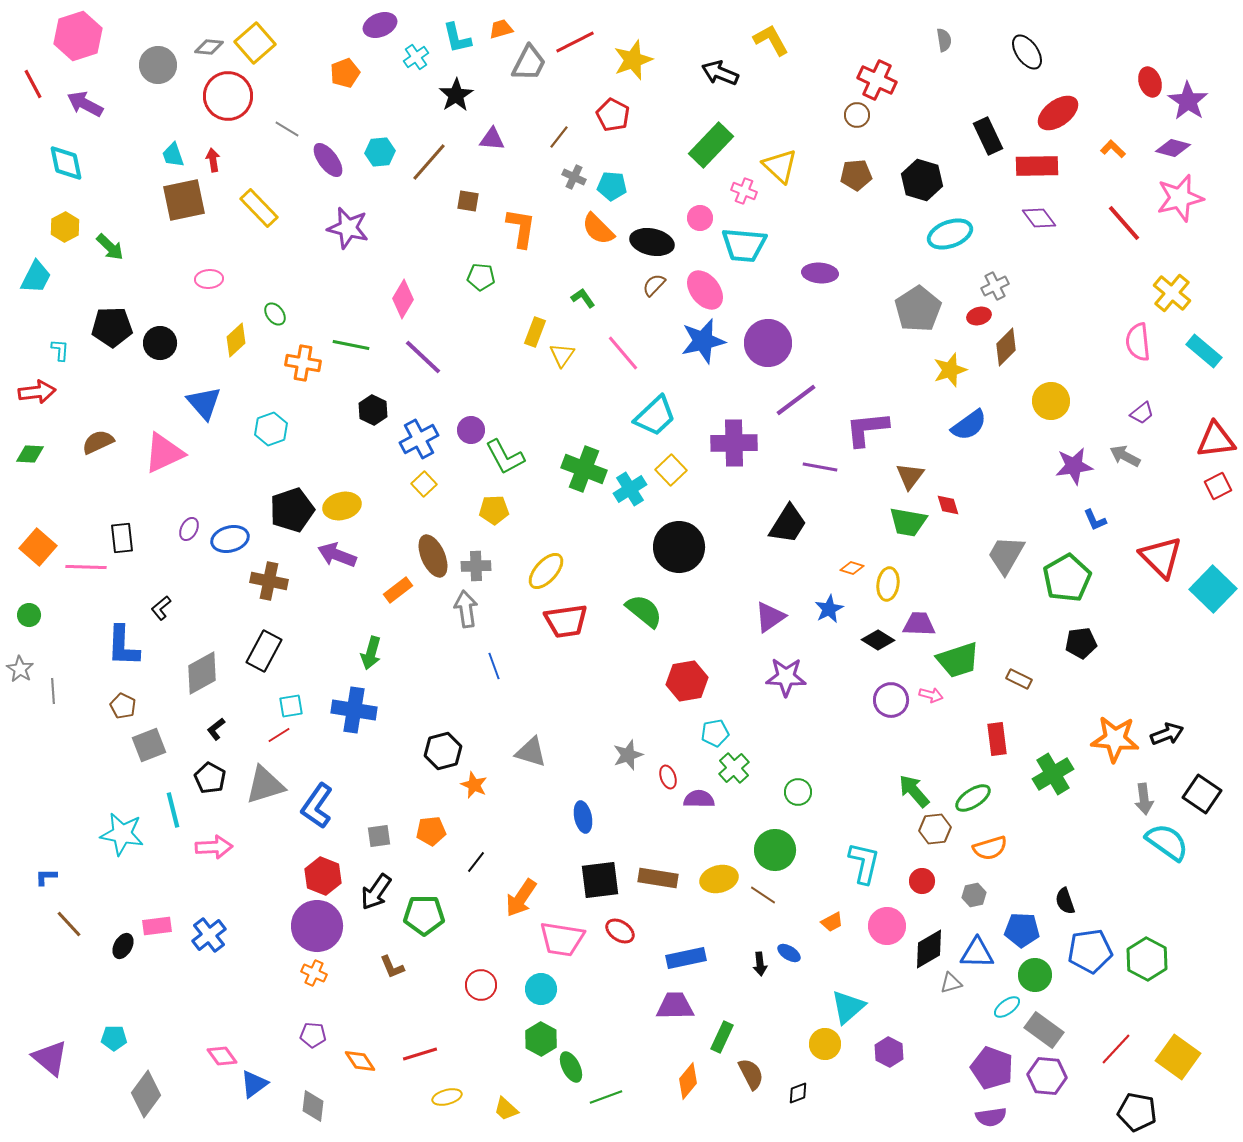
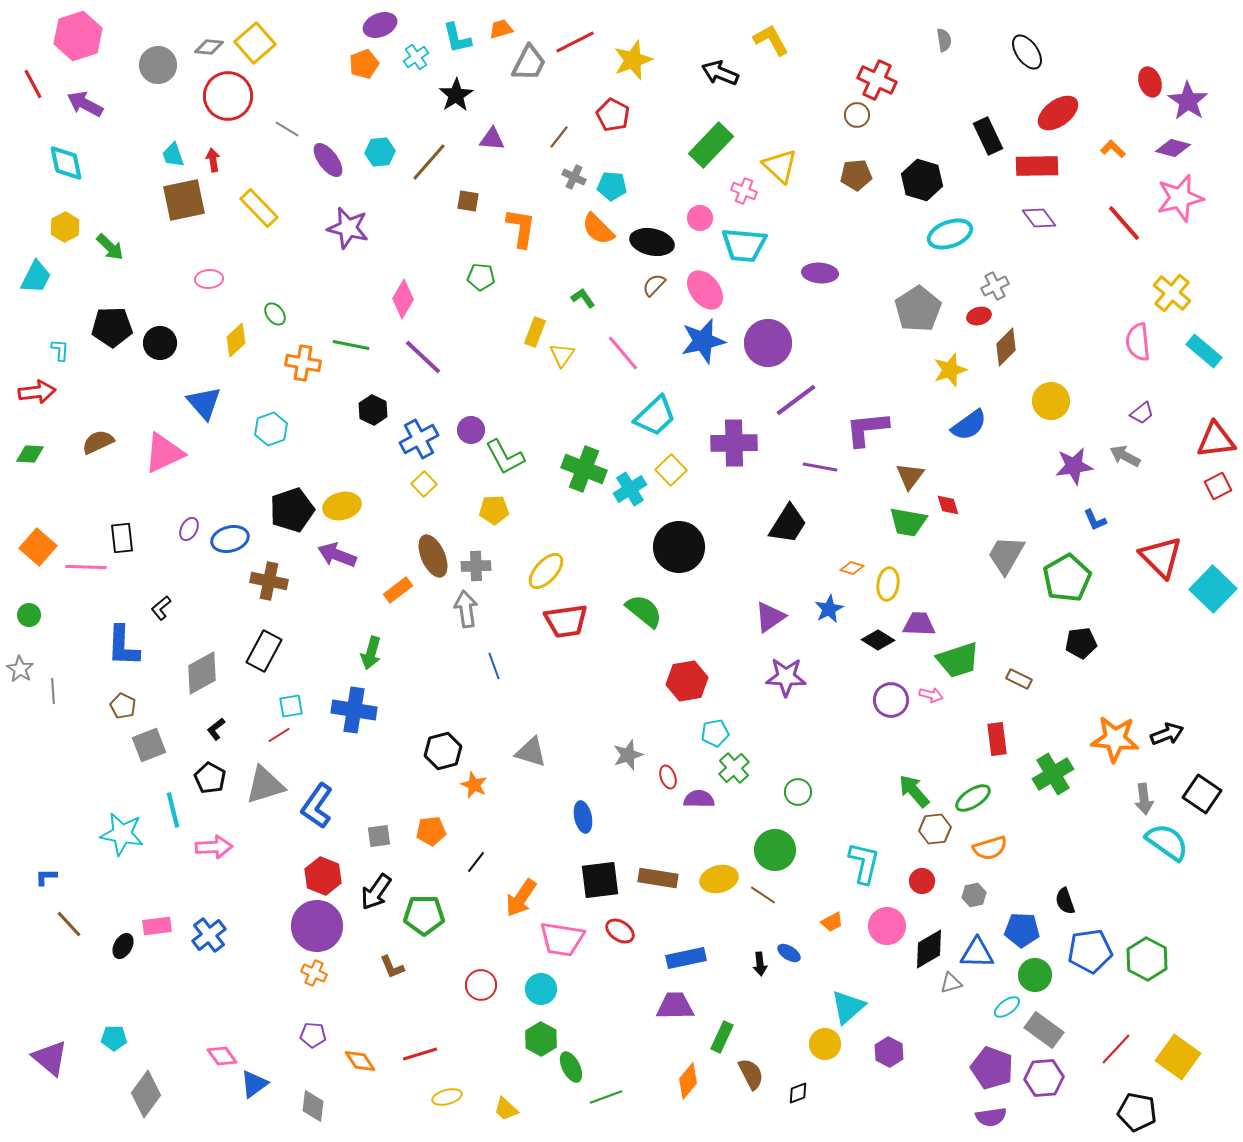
orange pentagon at (345, 73): moved 19 px right, 9 px up
purple hexagon at (1047, 1076): moved 3 px left, 2 px down; rotated 9 degrees counterclockwise
